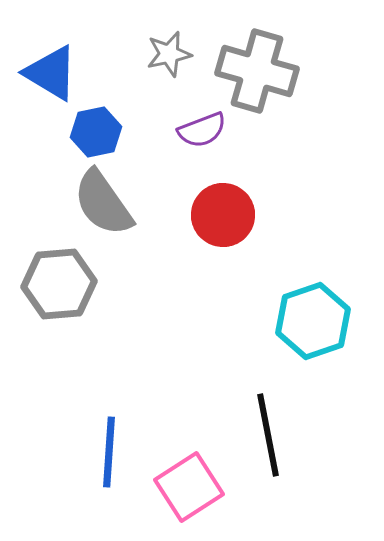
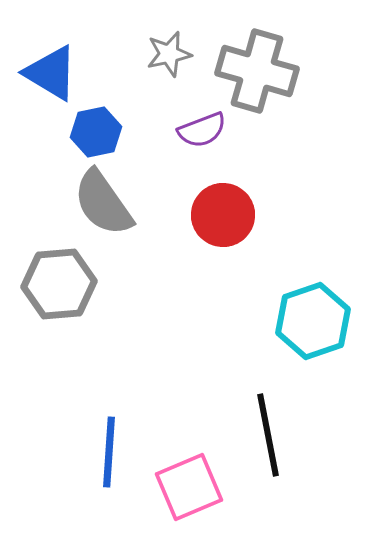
pink square: rotated 10 degrees clockwise
